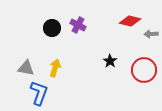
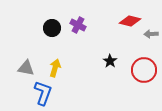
blue L-shape: moved 4 px right
